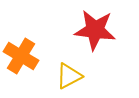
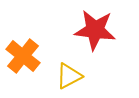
orange cross: moved 2 px right; rotated 8 degrees clockwise
